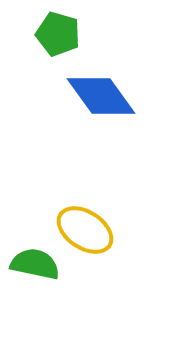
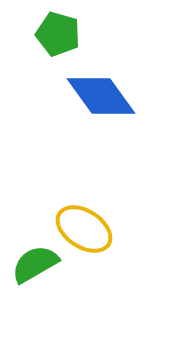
yellow ellipse: moved 1 px left, 1 px up
green semicircle: rotated 42 degrees counterclockwise
